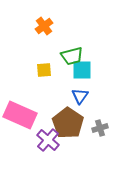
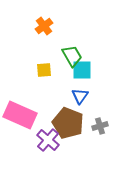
green trapezoid: rotated 105 degrees counterclockwise
brown pentagon: rotated 12 degrees counterclockwise
gray cross: moved 2 px up
